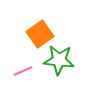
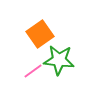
pink line: moved 10 px right; rotated 12 degrees counterclockwise
